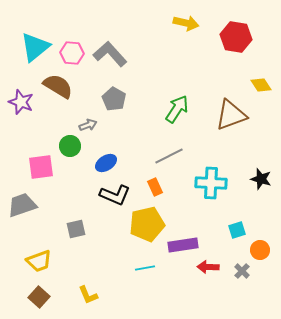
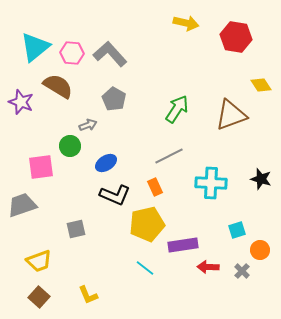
cyan line: rotated 48 degrees clockwise
